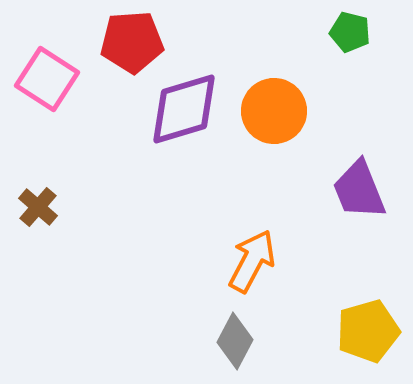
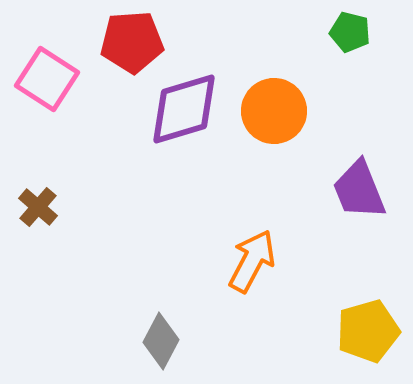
gray diamond: moved 74 px left
